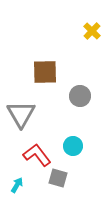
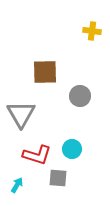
yellow cross: rotated 36 degrees counterclockwise
cyan circle: moved 1 px left, 3 px down
red L-shape: rotated 144 degrees clockwise
gray square: rotated 12 degrees counterclockwise
